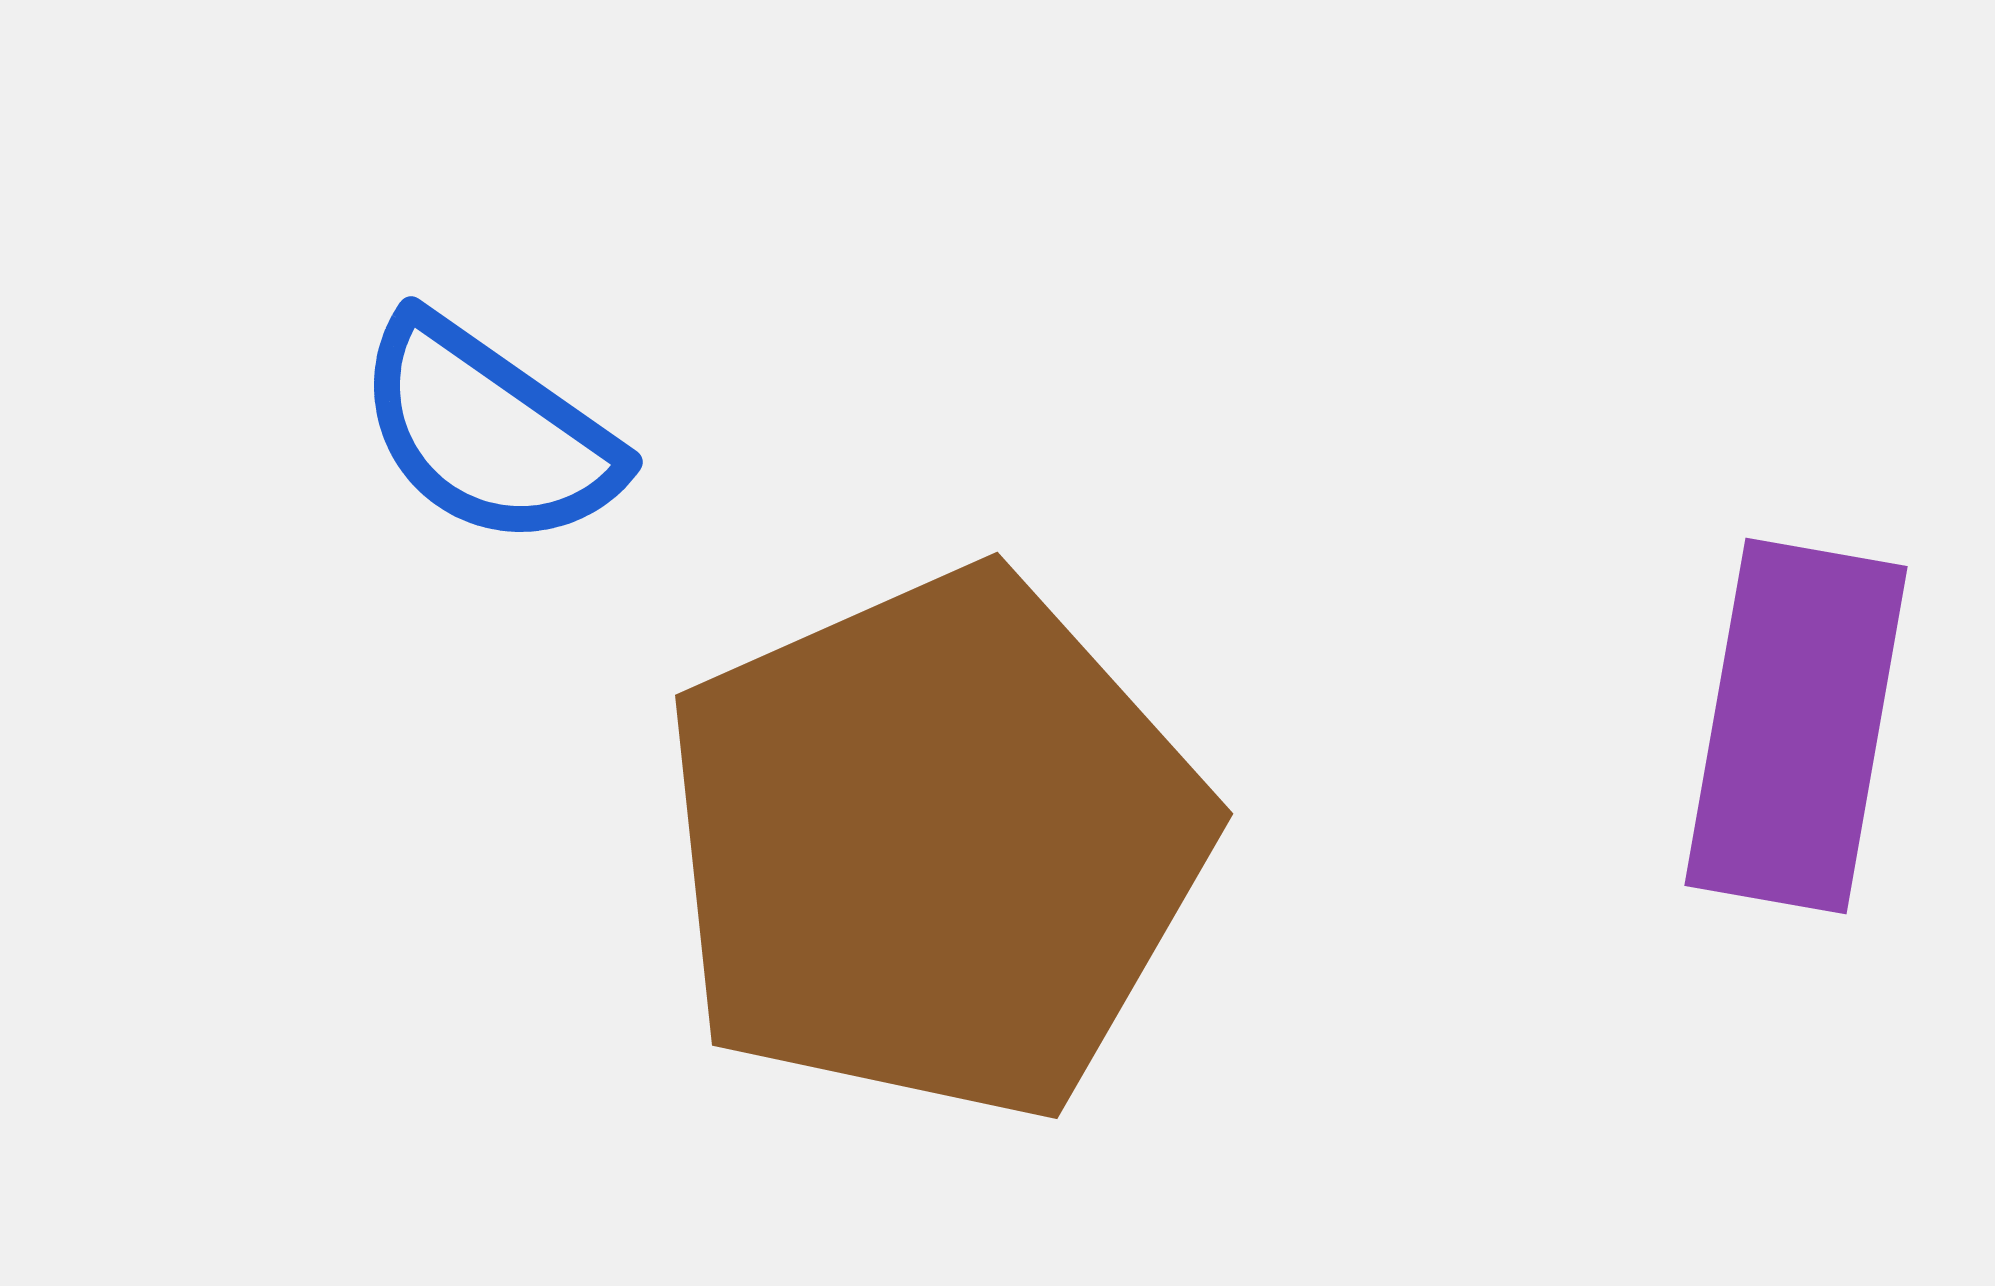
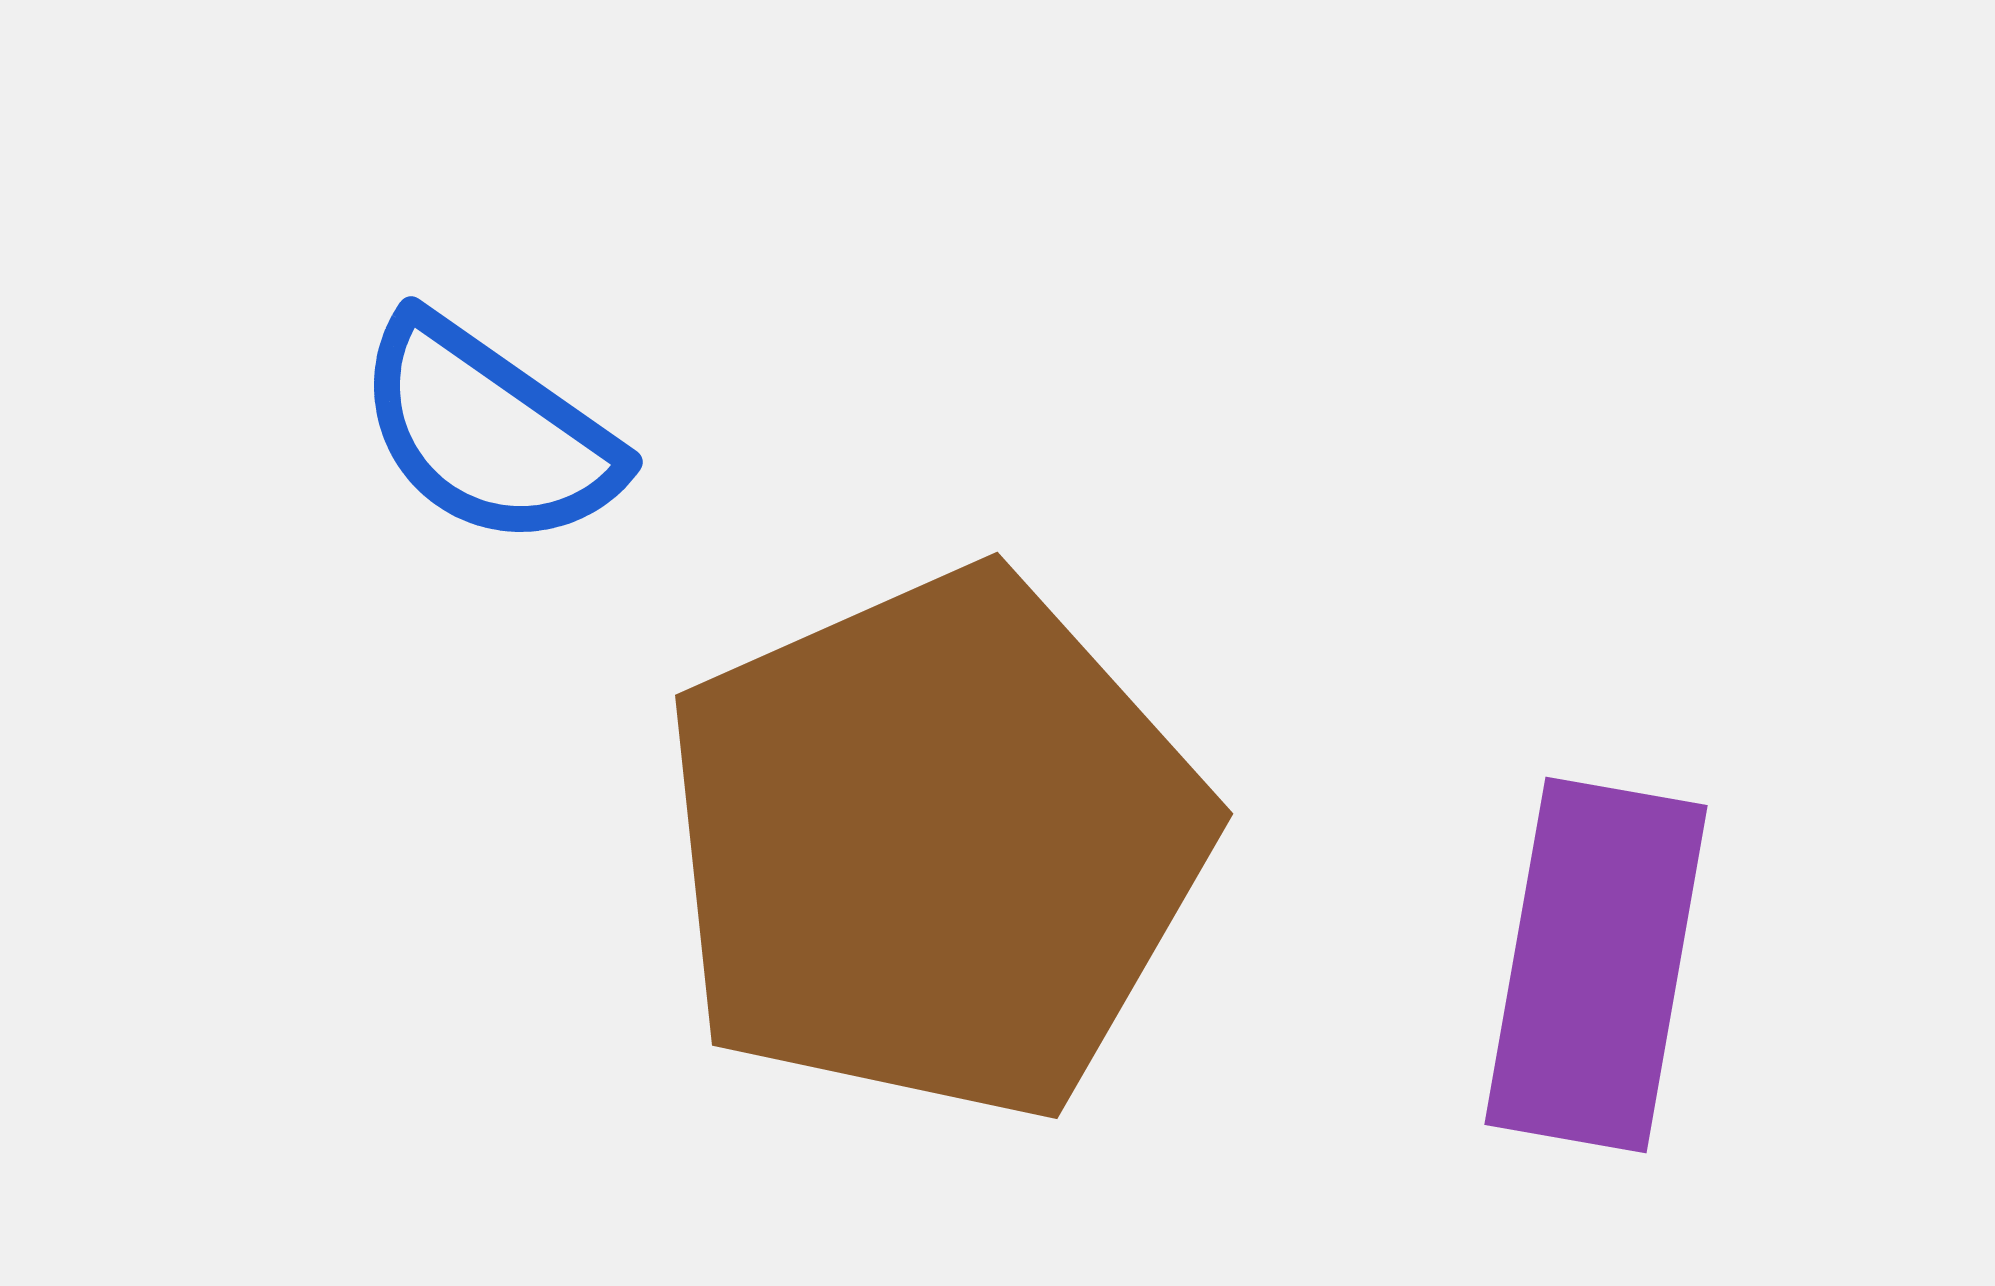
purple rectangle: moved 200 px left, 239 px down
